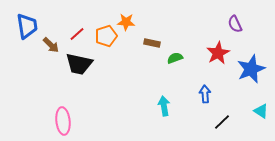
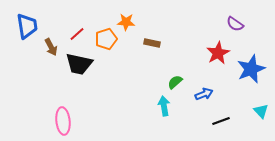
purple semicircle: rotated 30 degrees counterclockwise
orange pentagon: moved 3 px down
brown arrow: moved 2 px down; rotated 18 degrees clockwise
green semicircle: moved 24 px down; rotated 21 degrees counterclockwise
blue arrow: moved 1 px left; rotated 72 degrees clockwise
cyan triangle: rotated 14 degrees clockwise
black line: moved 1 px left, 1 px up; rotated 24 degrees clockwise
